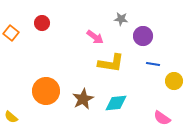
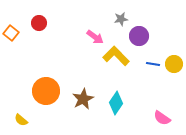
gray star: rotated 16 degrees counterclockwise
red circle: moved 3 px left
purple circle: moved 4 px left
yellow L-shape: moved 5 px right, 7 px up; rotated 144 degrees counterclockwise
yellow circle: moved 17 px up
cyan diamond: rotated 50 degrees counterclockwise
yellow semicircle: moved 10 px right, 3 px down
